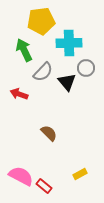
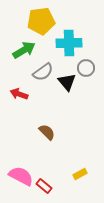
green arrow: rotated 85 degrees clockwise
gray semicircle: rotated 10 degrees clockwise
brown semicircle: moved 2 px left, 1 px up
